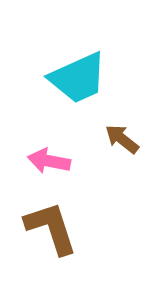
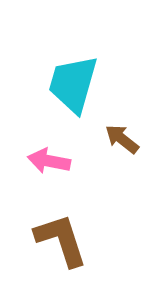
cyan trapezoid: moved 5 px left, 6 px down; rotated 130 degrees clockwise
brown L-shape: moved 10 px right, 12 px down
